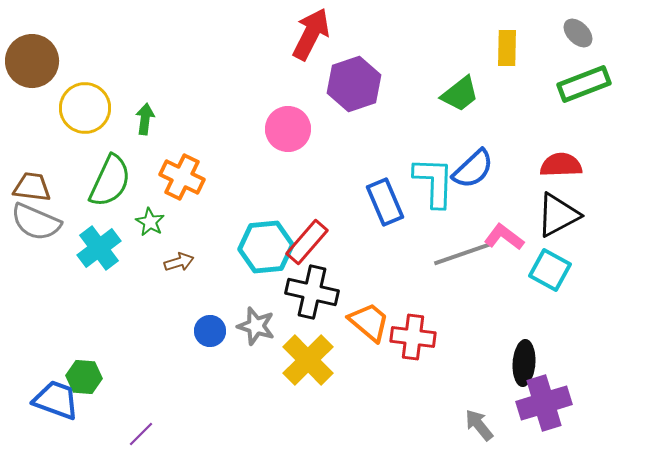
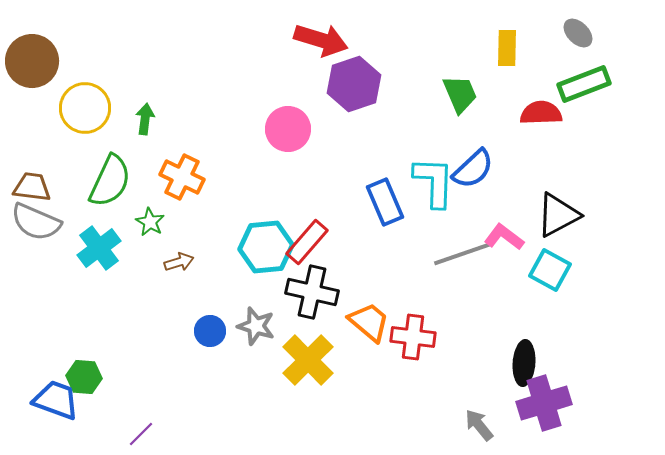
red arrow: moved 10 px right, 6 px down; rotated 80 degrees clockwise
green trapezoid: rotated 75 degrees counterclockwise
red semicircle: moved 20 px left, 52 px up
